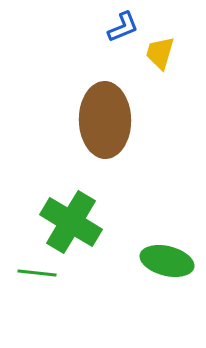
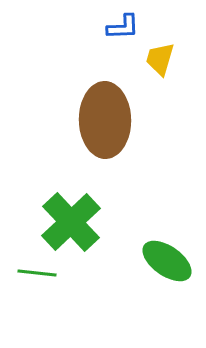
blue L-shape: rotated 20 degrees clockwise
yellow trapezoid: moved 6 px down
green cross: rotated 16 degrees clockwise
green ellipse: rotated 21 degrees clockwise
